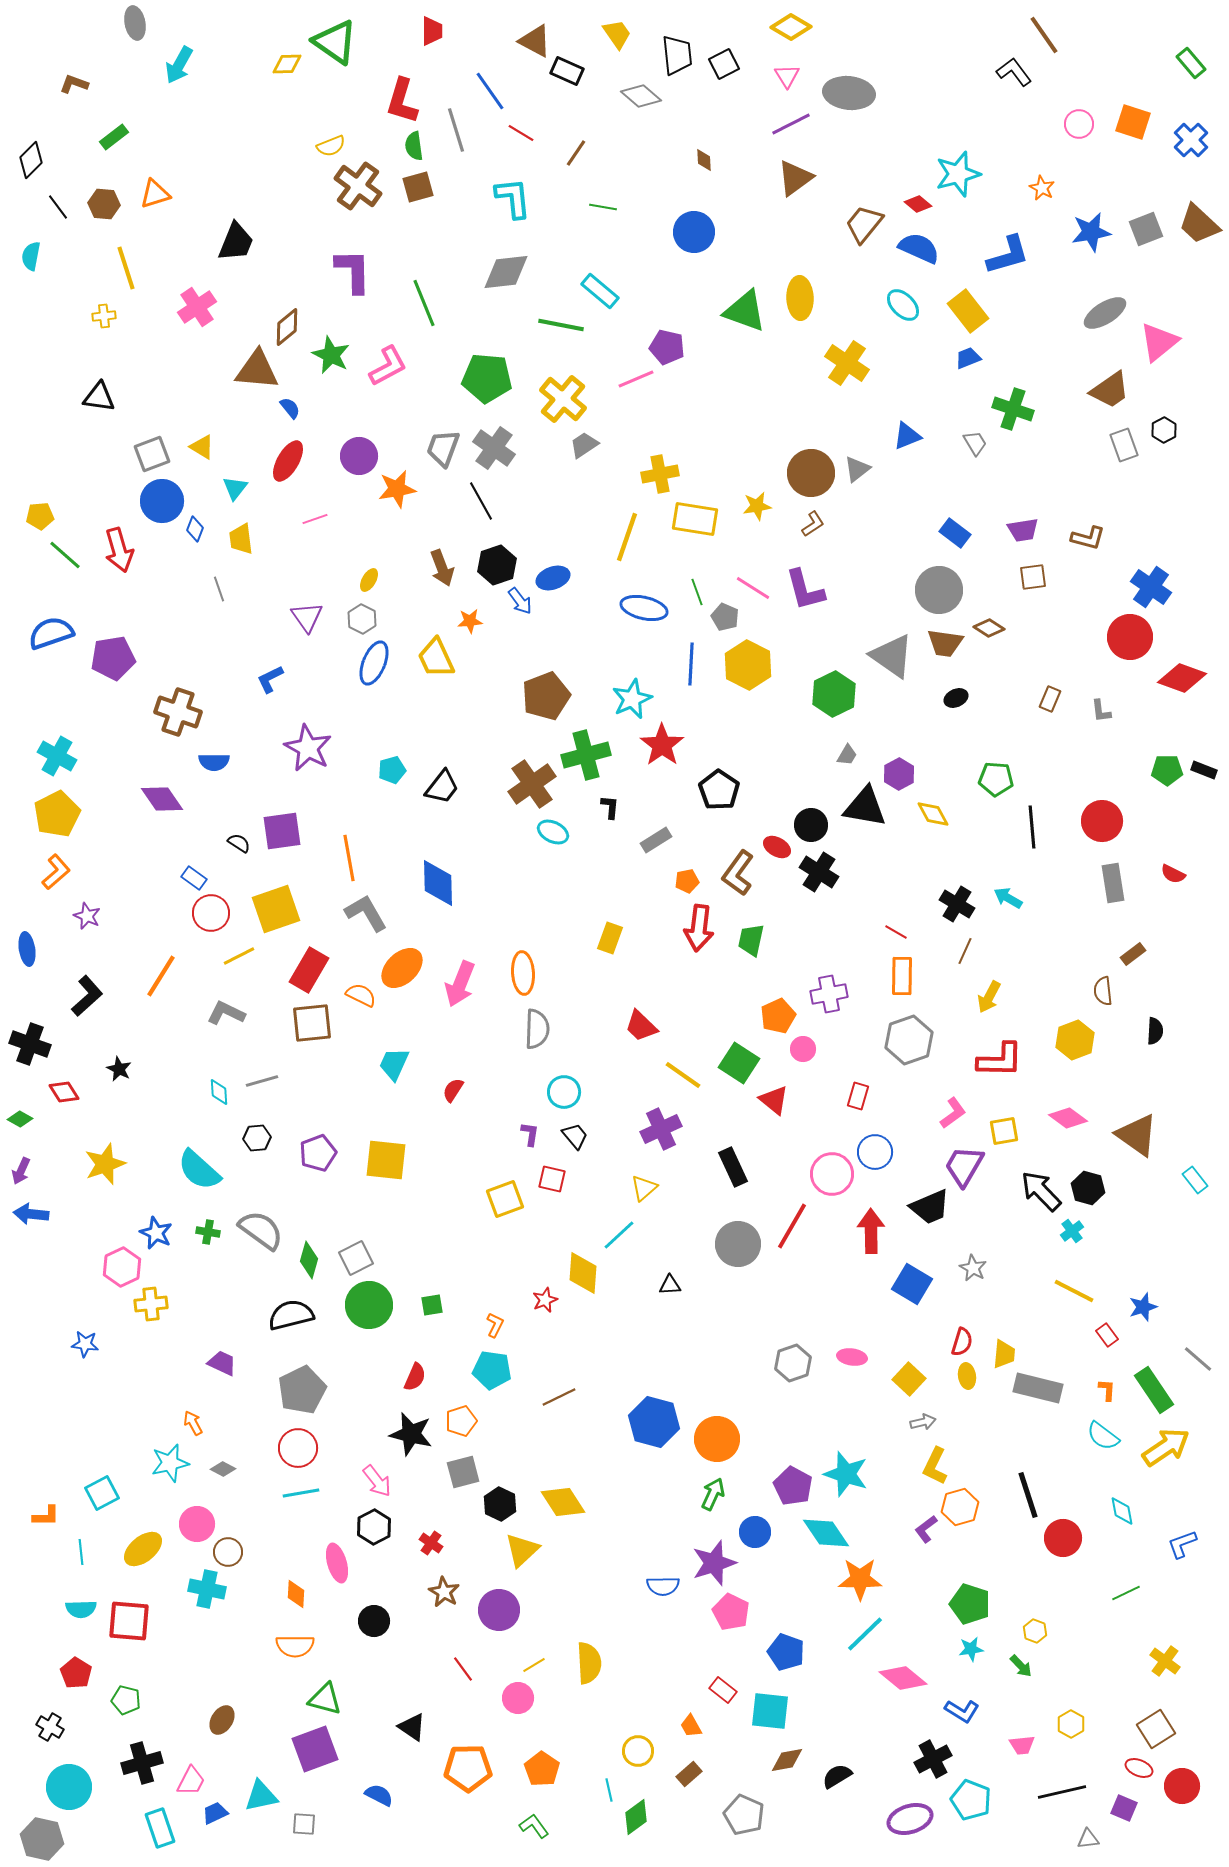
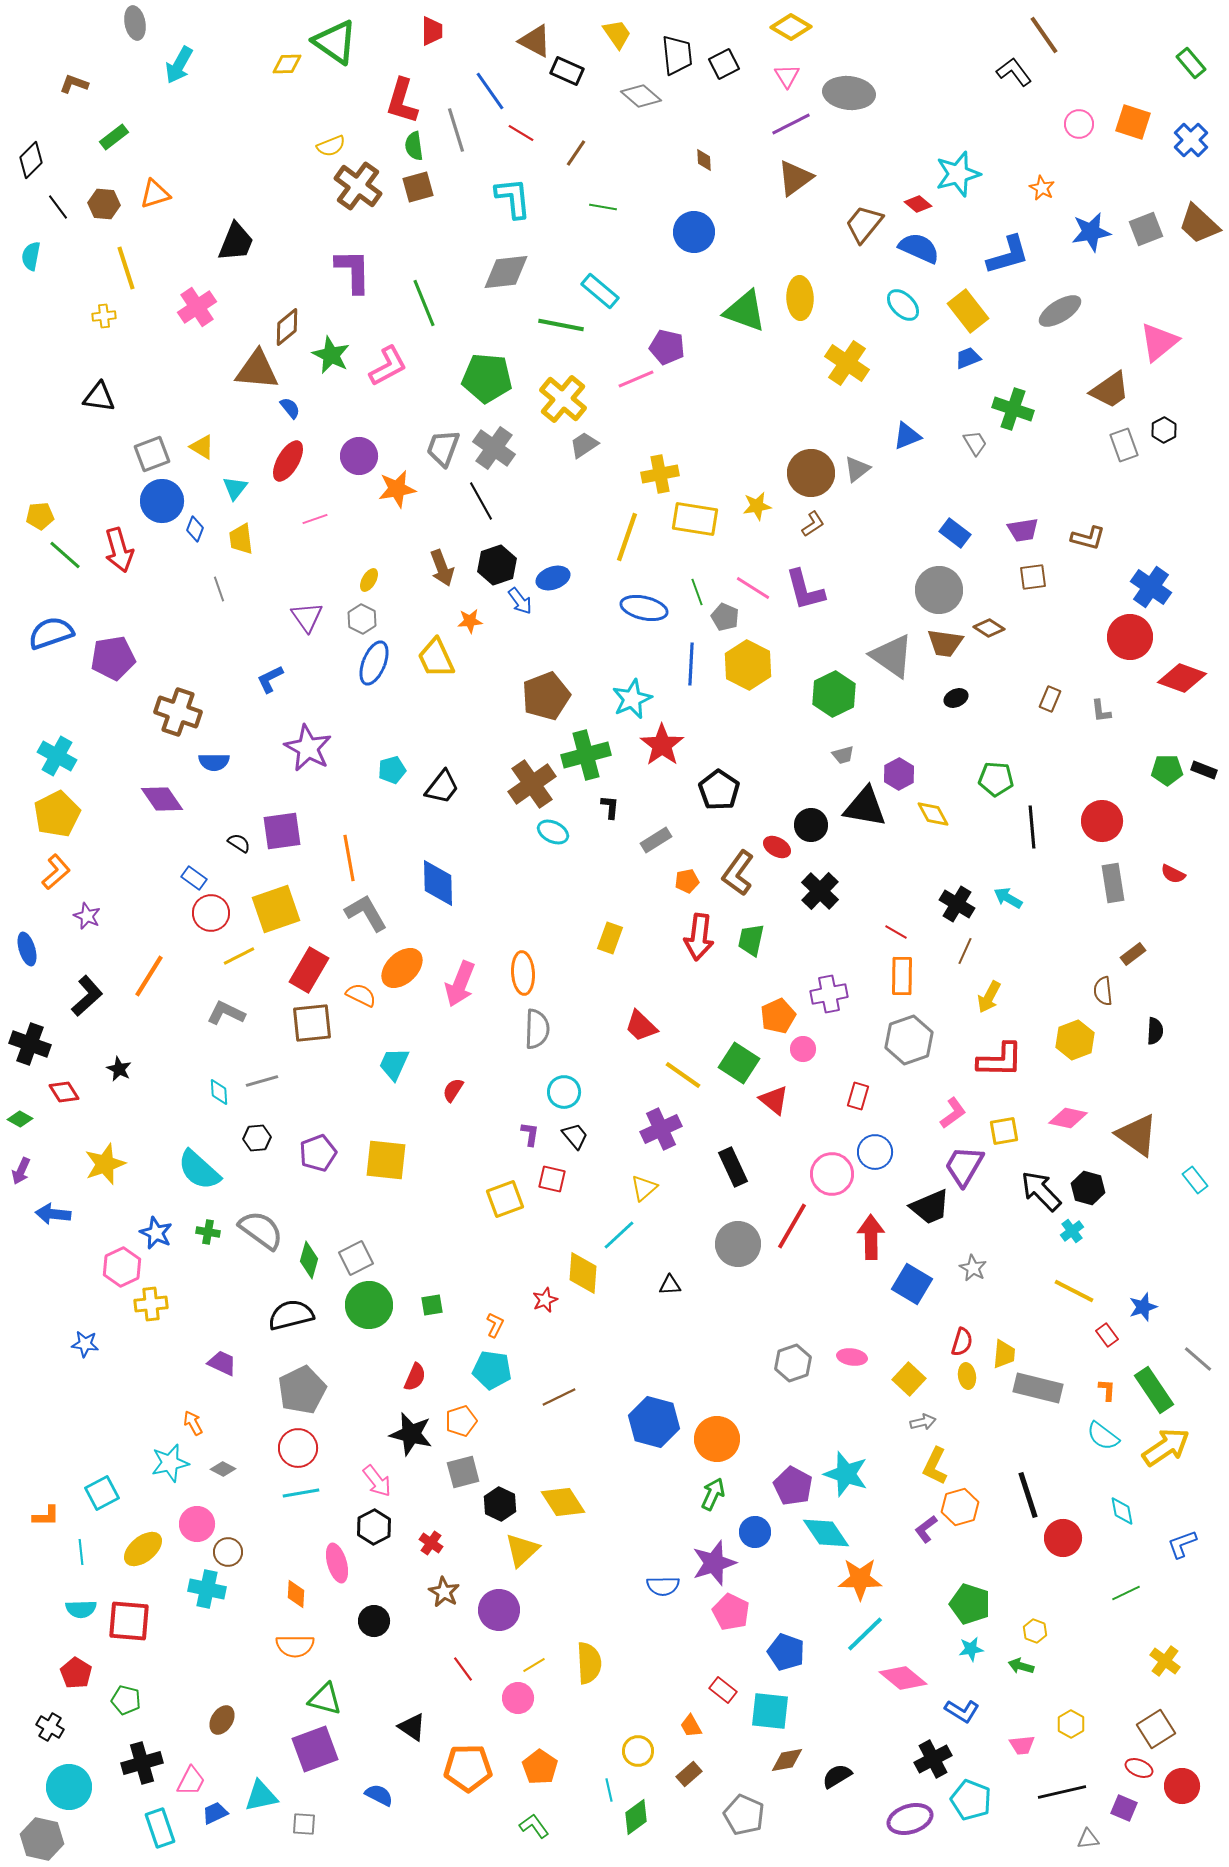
gray ellipse at (1105, 313): moved 45 px left, 2 px up
gray trapezoid at (847, 755): moved 4 px left; rotated 45 degrees clockwise
black cross at (819, 872): moved 1 px right, 19 px down; rotated 12 degrees clockwise
red arrow at (699, 928): moved 9 px down
blue ellipse at (27, 949): rotated 8 degrees counterclockwise
orange line at (161, 976): moved 12 px left
pink diamond at (1068, 1118): rotated 24 degrees counterclockwise
blue arrow at (31, 1214): moved 22 px right
red arrow at (871, 1231): moved 6 px down
green arrow at (1021, 1666): rotated 150 degrees clockwise
orange pentagon at (542, 1769): moved 2 px left, 2 px up
